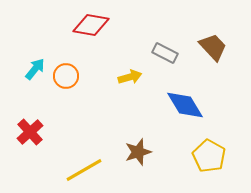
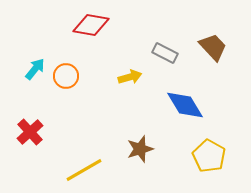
brown star: moved 2 px right, 3 px up
